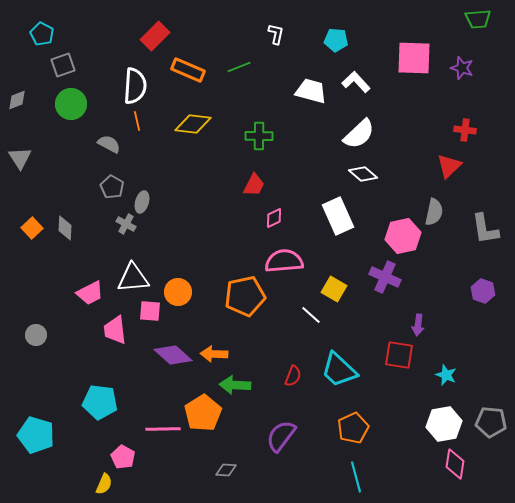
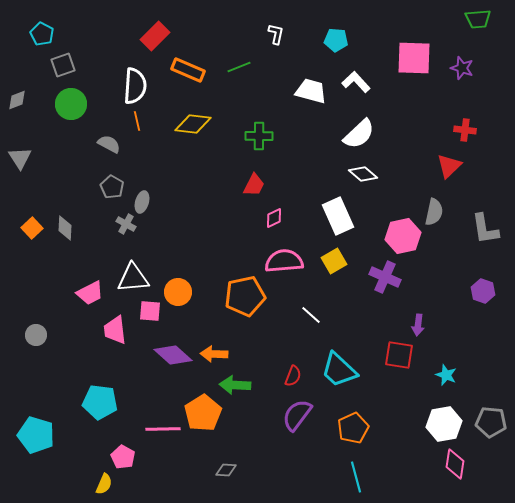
yellow square at (334, 289): moved 28 px up; rotated 30 degrees clockwise
purple semicircle at (281, 436): moved 16 px right, 21 px up
